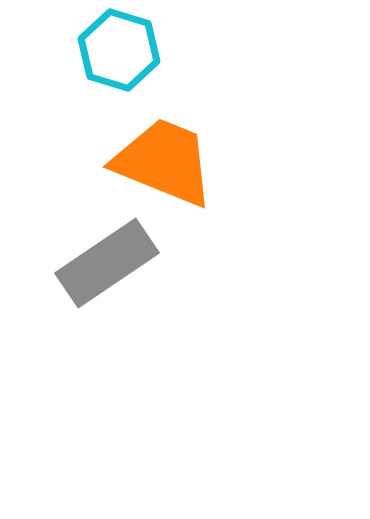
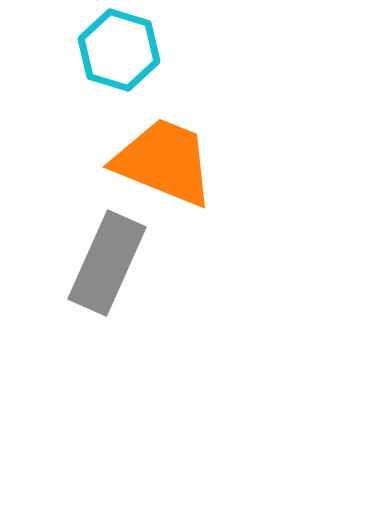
gray rectangle: rotated 32 degrees counterclockwise
